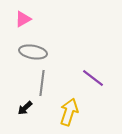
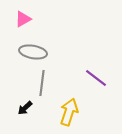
purple line: moved 3 px right
